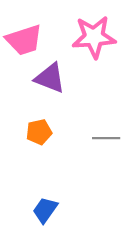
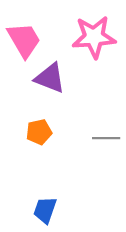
pink trapezoid: rotated 102 degrees counterclockwise
blue trapezoid: rotated 16 degrees counterclockwise
